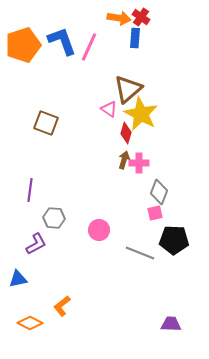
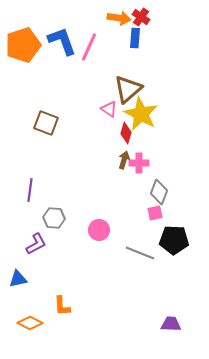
orange L-shape: rotated 55 degrees counterclockwise
